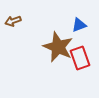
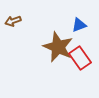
red rectangle: rotated 15 degrees counterclockwise
